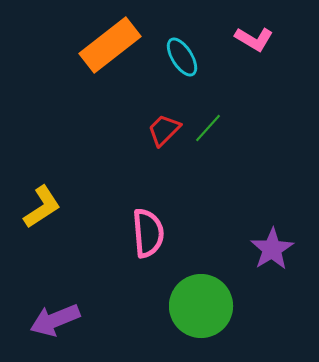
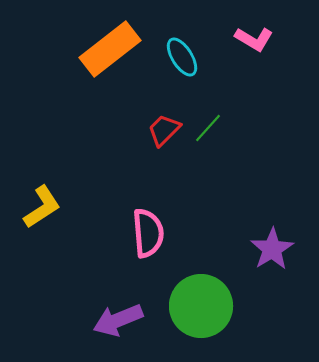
orange rectangle: moved 4 px down
purple arrow: moved 63 px right
